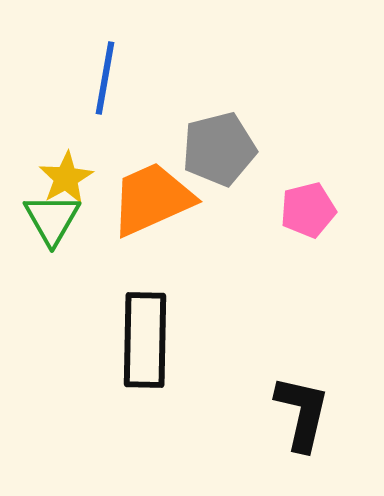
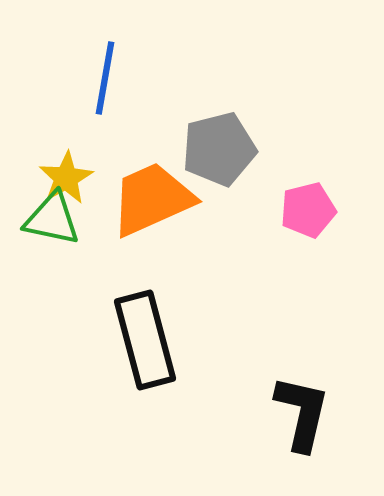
green triangle: rotated 48 degrees counterclockwise
black rectangle: rotated 16 degrees counterclockwise
